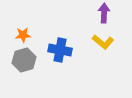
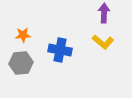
gray hexagon: moved 3 px left, 3 px down; rotated 10 degrees clockwise
